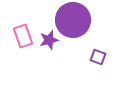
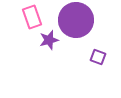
purple circle: moved 3 px right
pink rectangle: moved 9 px right, 19 px up
